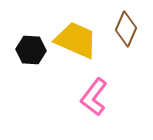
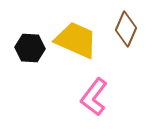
black hexagon: moved 1 px left, 2 px up
